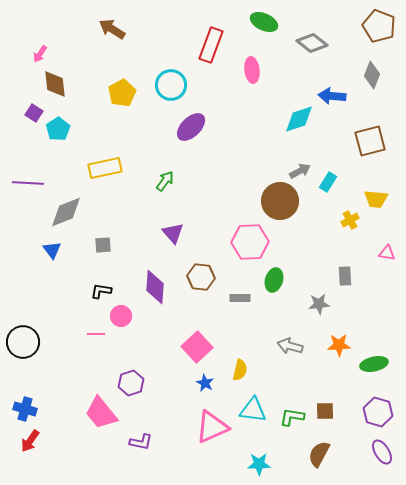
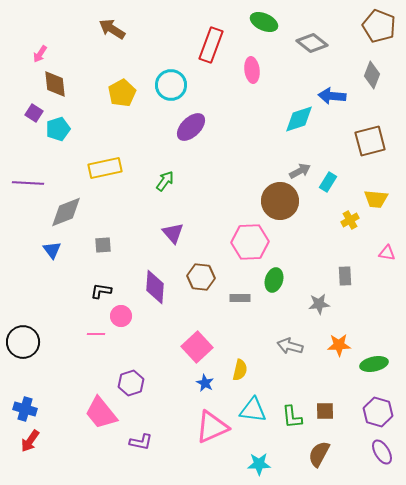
cyan pentagon at (58, 129): rotated 15 degrees clockwise
green L-shape at (292, 417): rotated 105 degrees counterclockwise
